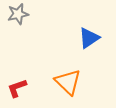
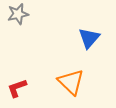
blue triangle: rotated 15 degrees counterclockwise
orange triangle: moved 3 px right
